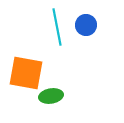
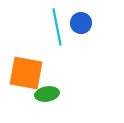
blue circle: moved 5 px left, 2 px up
green ellipse: moved 4 px left, 2 px up
